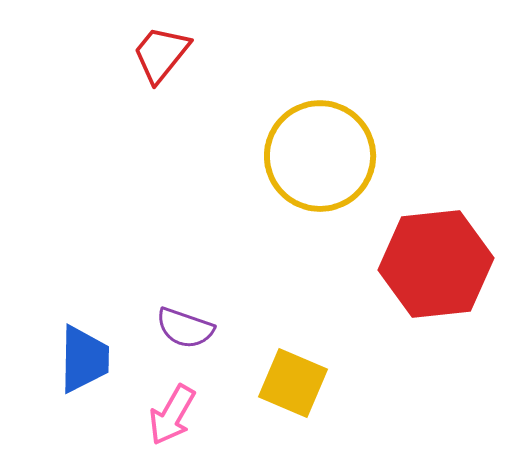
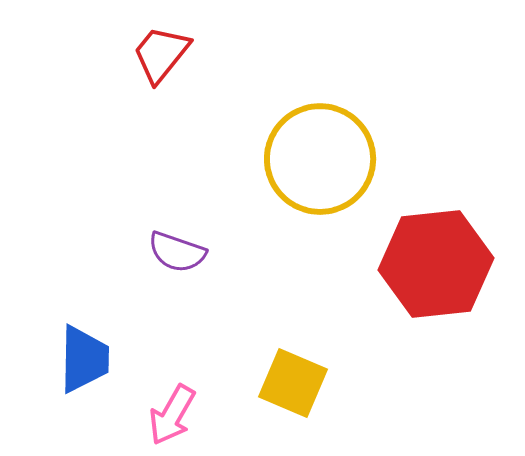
yellow circle: moved 3 px down
purple semicircle: moved 8 px left, 76 px up
